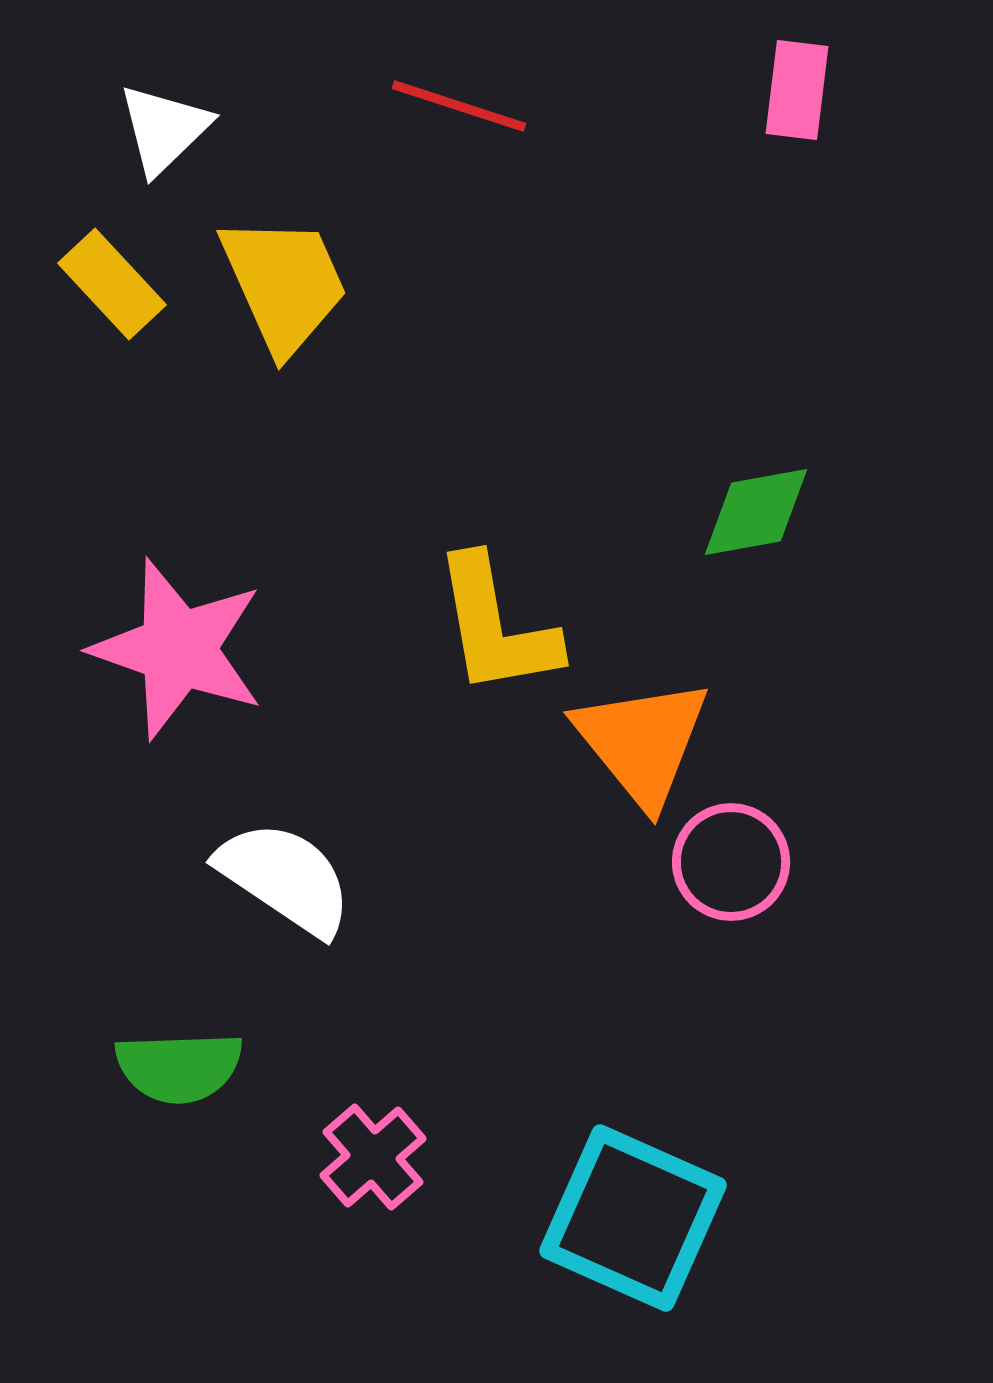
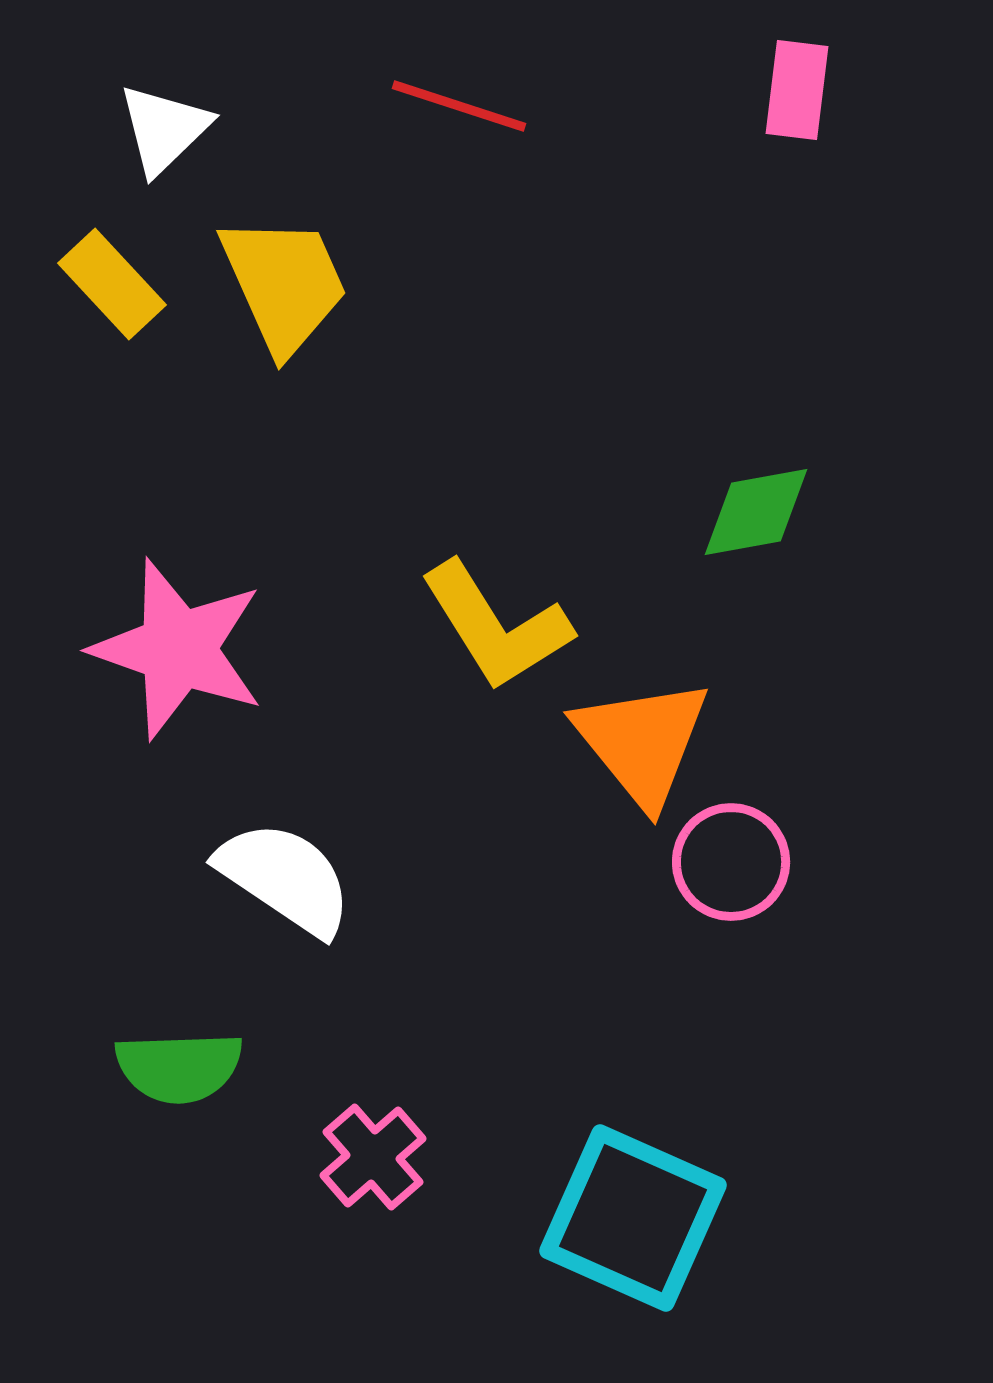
yellow L-shape: rotated 22 degrees counterclockwise
